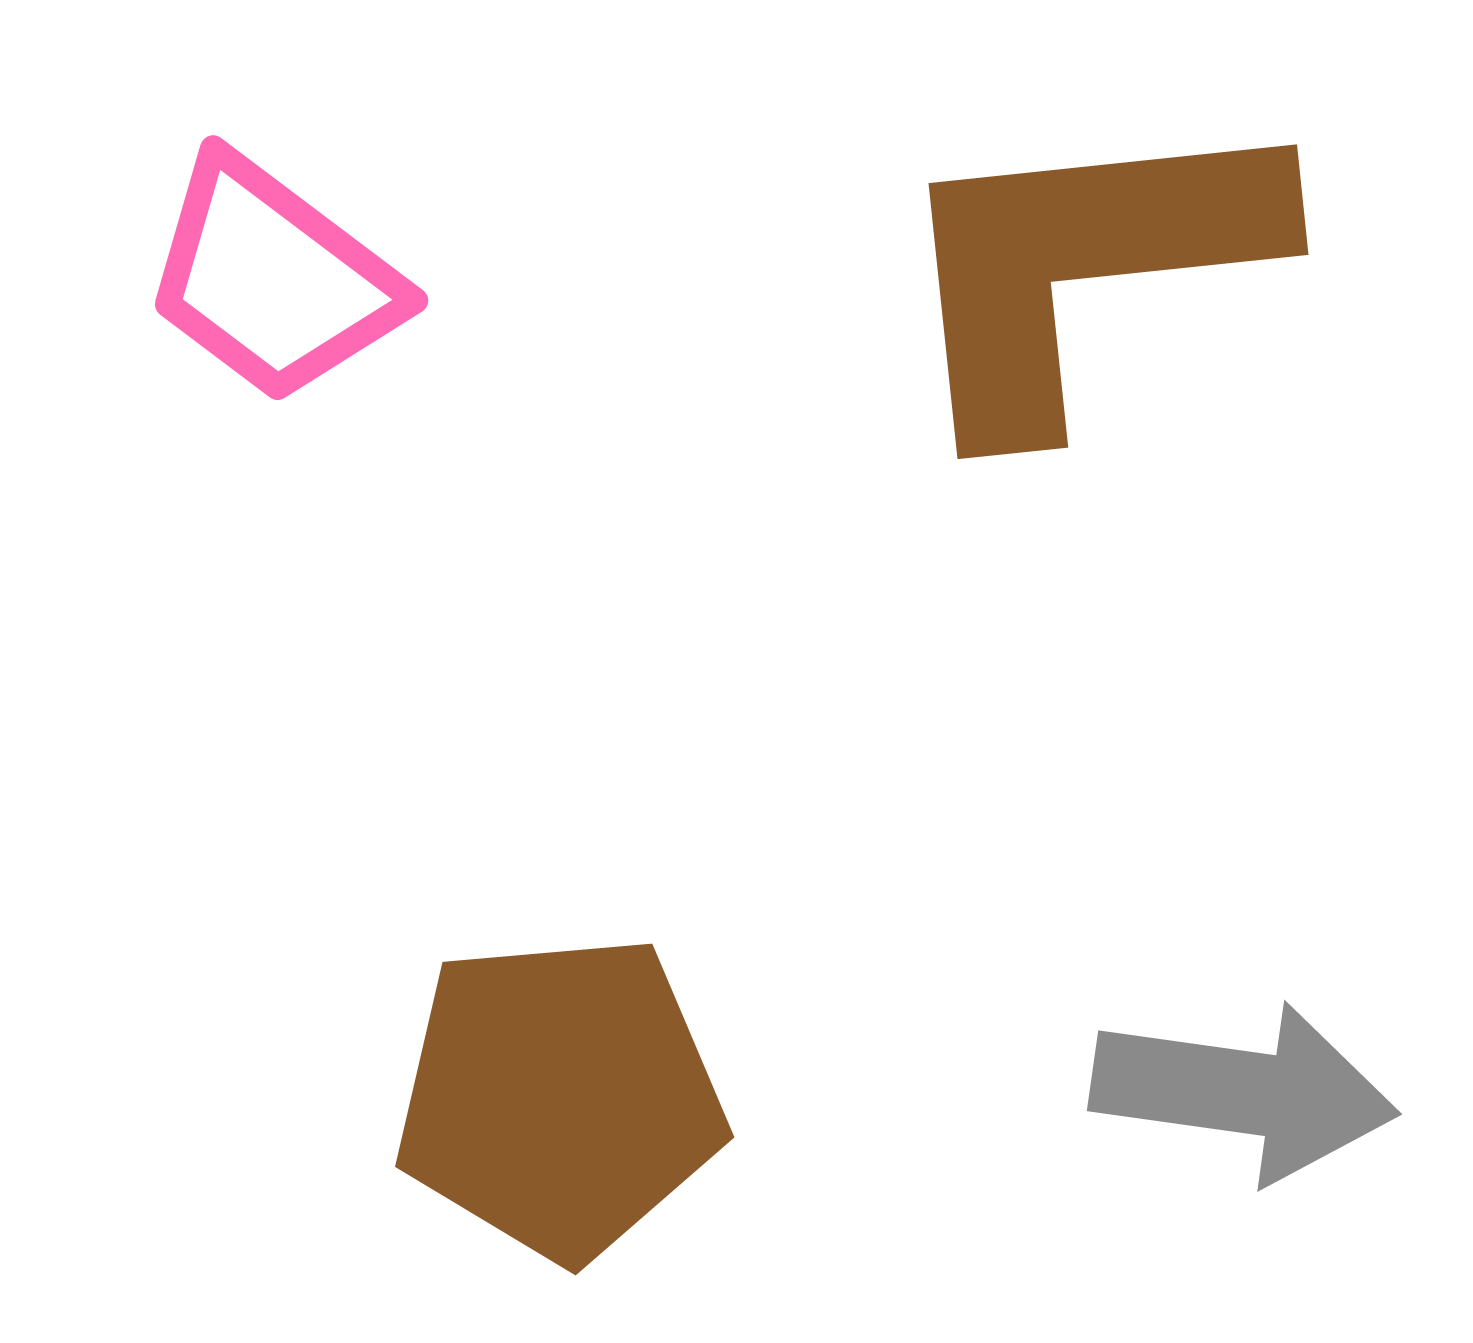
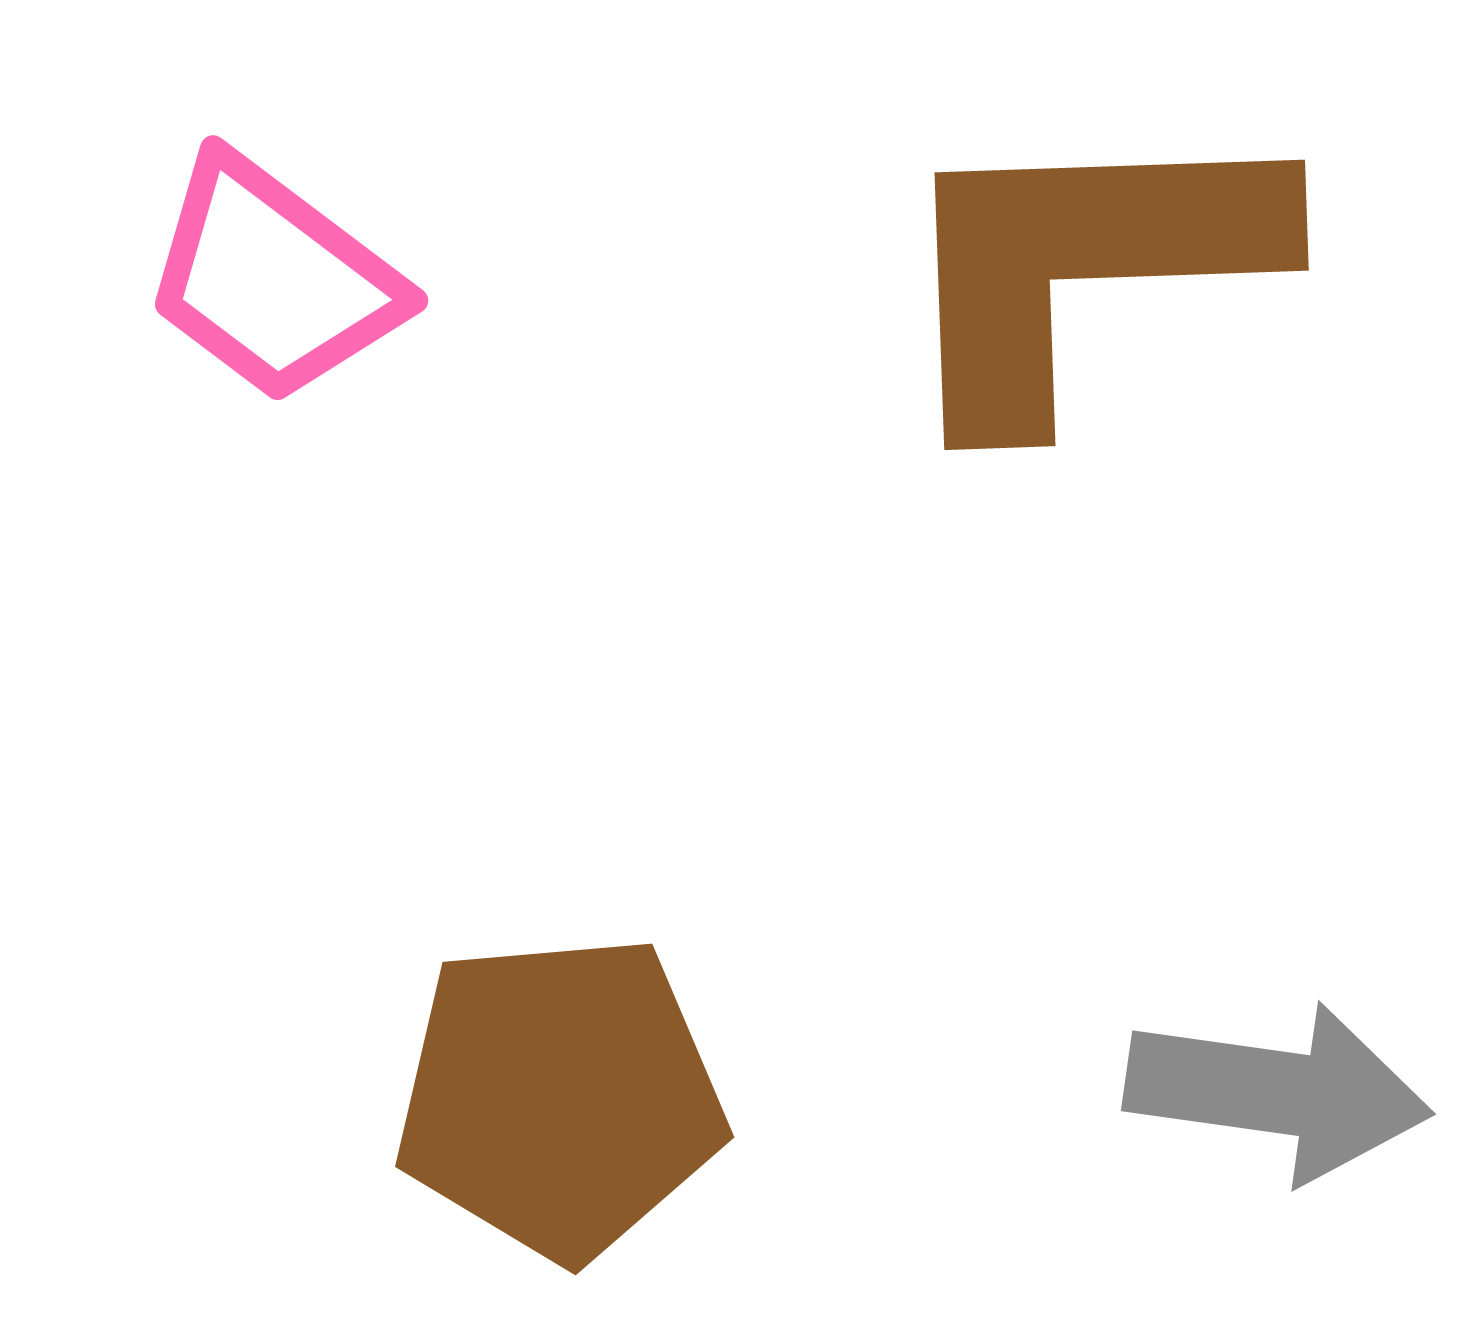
brown L-shape: rotated 4 degrees clockwise
gray arrow: moved 34 px right
